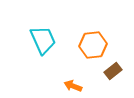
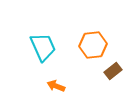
cyan trapezoid: moved 7 px down
orange arrow: moved 17 px left
